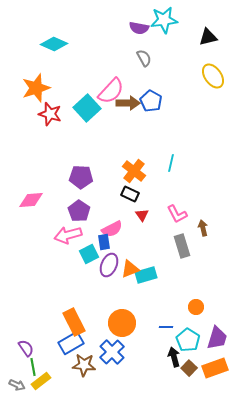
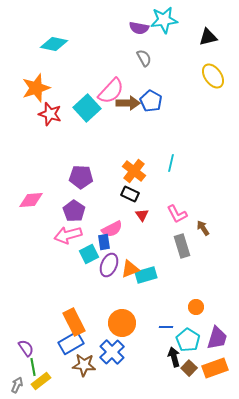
cyan diamond at (54, 44): rotated 12 degrees counterclockwise
purple pentagon at (79, 211): moved 5 px left
brown arrow at (203, 228): rotated 21 degrees counterclockwise
gray arrow at (17, 385): rotated 91 degrees counterclockwise
